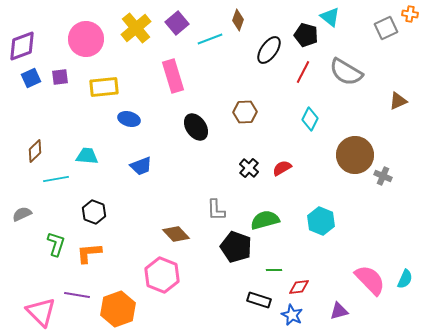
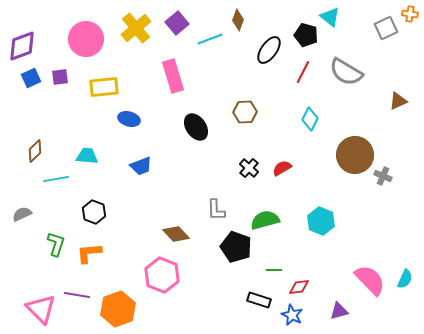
pink triangle at (41, 312): moved 3 px up
